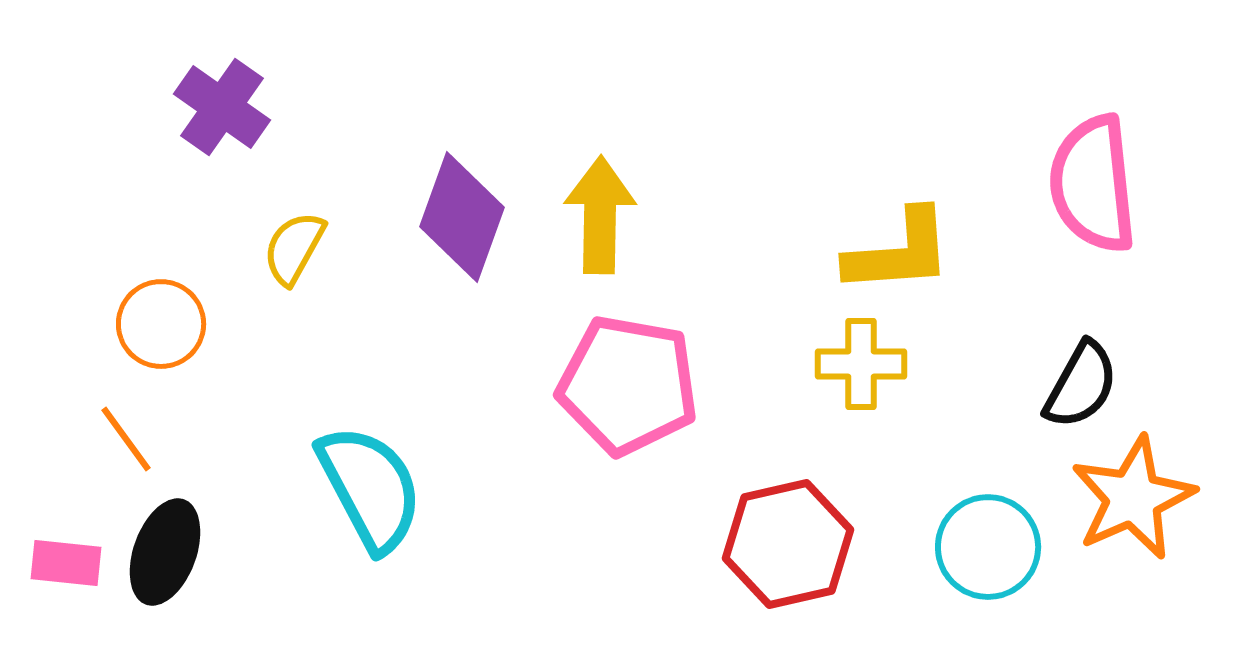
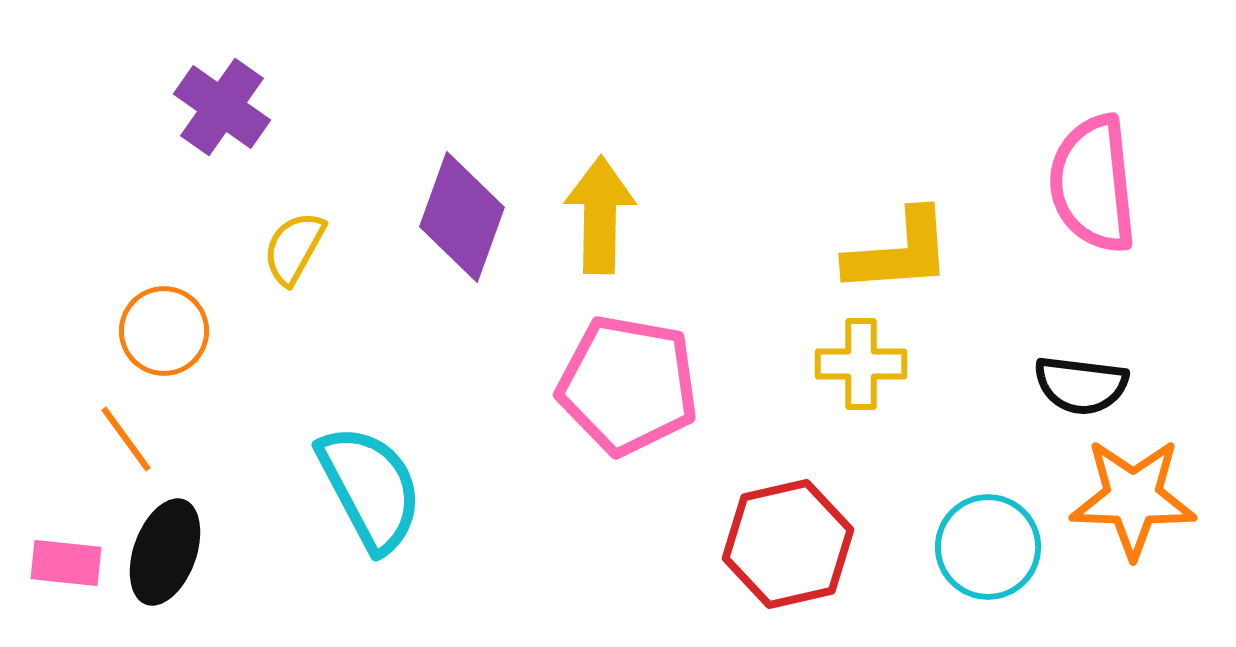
orange circle: moved 3 px right, 7 px down
black semicircle: rotated 68 degrees clockwise
orange star: rotated 26 degrees clockwise
